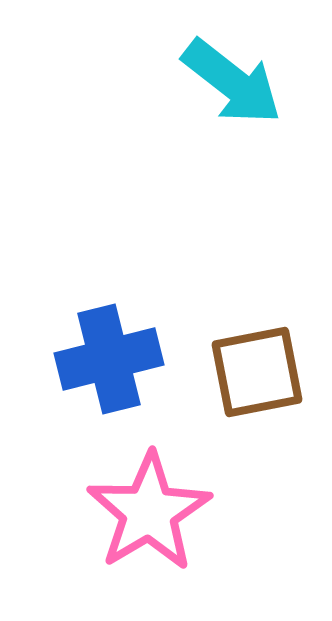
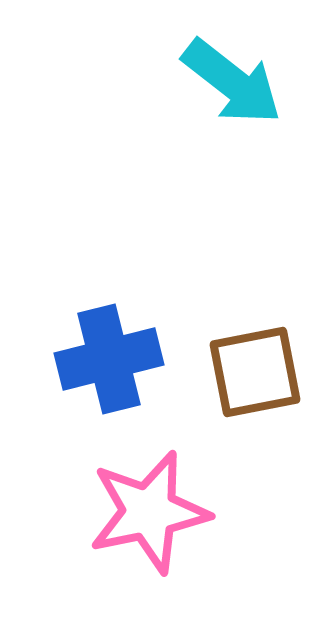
brown square: moved 2 px left
pink star: rotated 19 degrees clockwise
